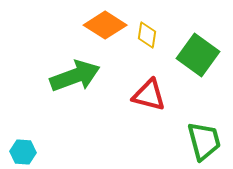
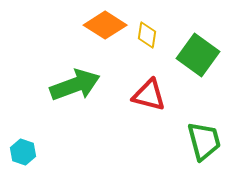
green arrow: moved 9 px down
cyan hexagon: rotated 15 degrees clockwise
